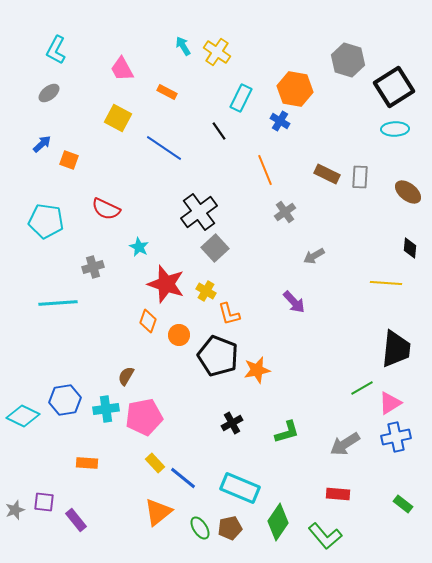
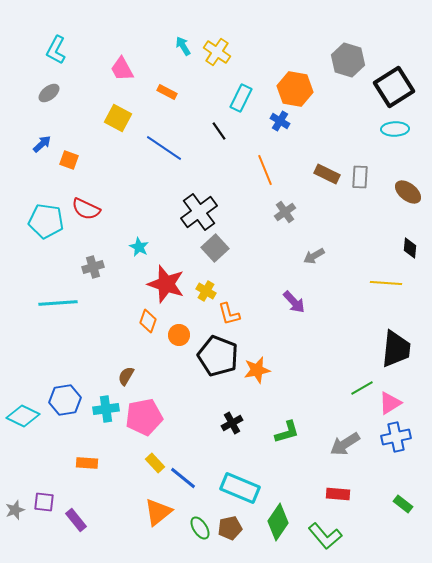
red semicircle at (106, 209): moved 20 px left
